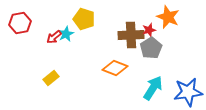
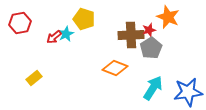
yellow rectangle: moved 17 px left
